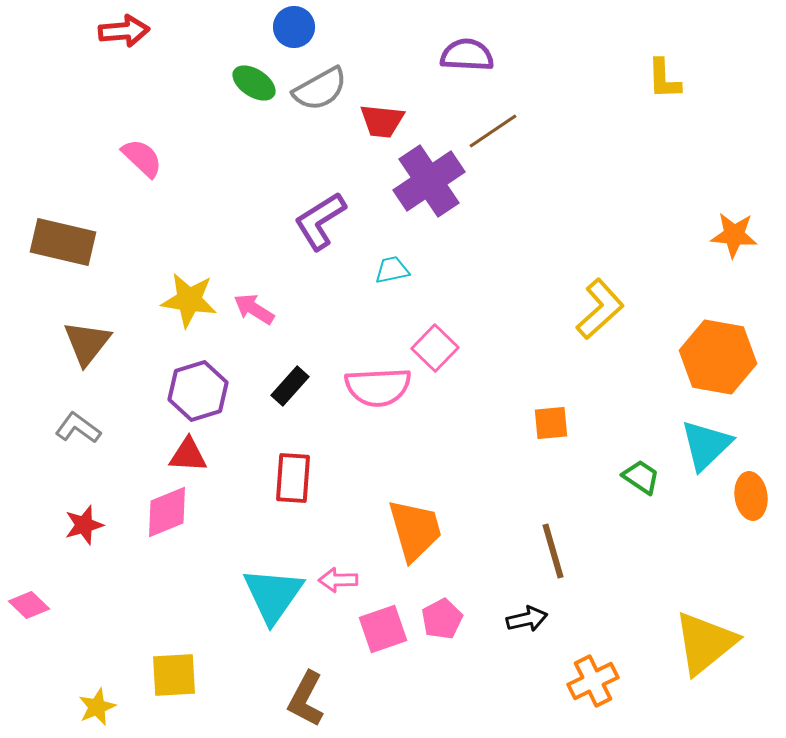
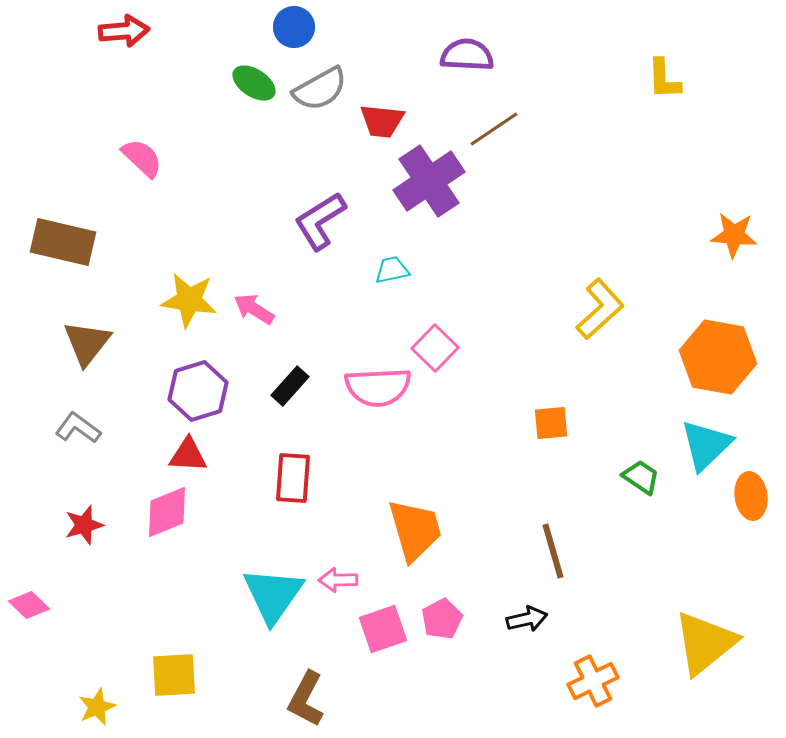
brown line at (493, 131): moved 1 px right, 2 px up
